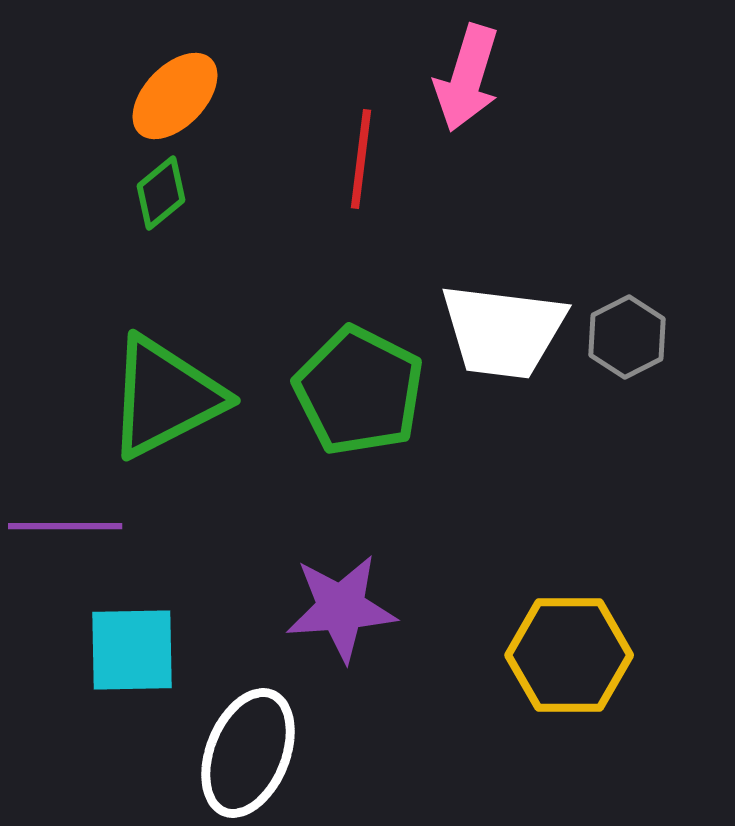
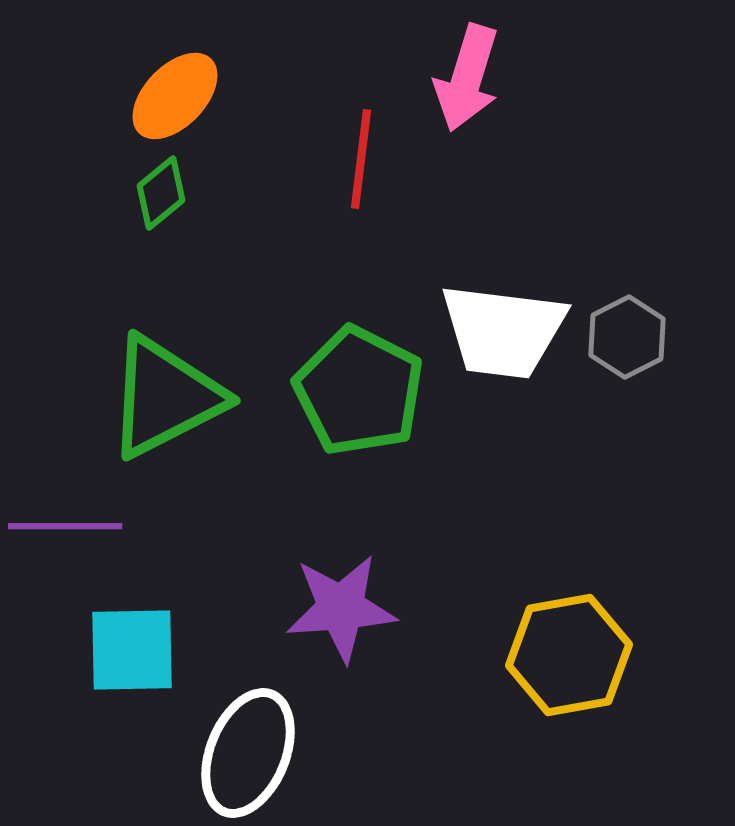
yellow hexagon: rotated 10 degrees counterclockwise
